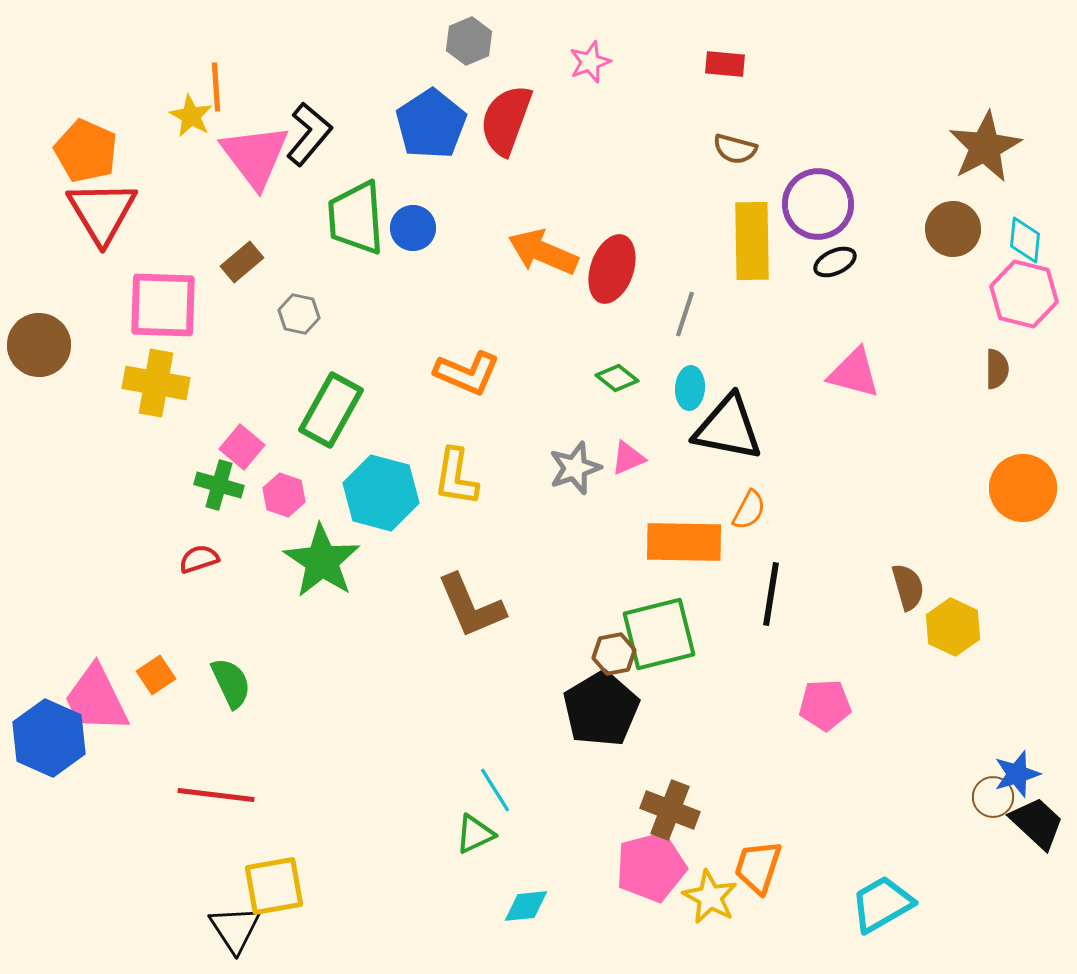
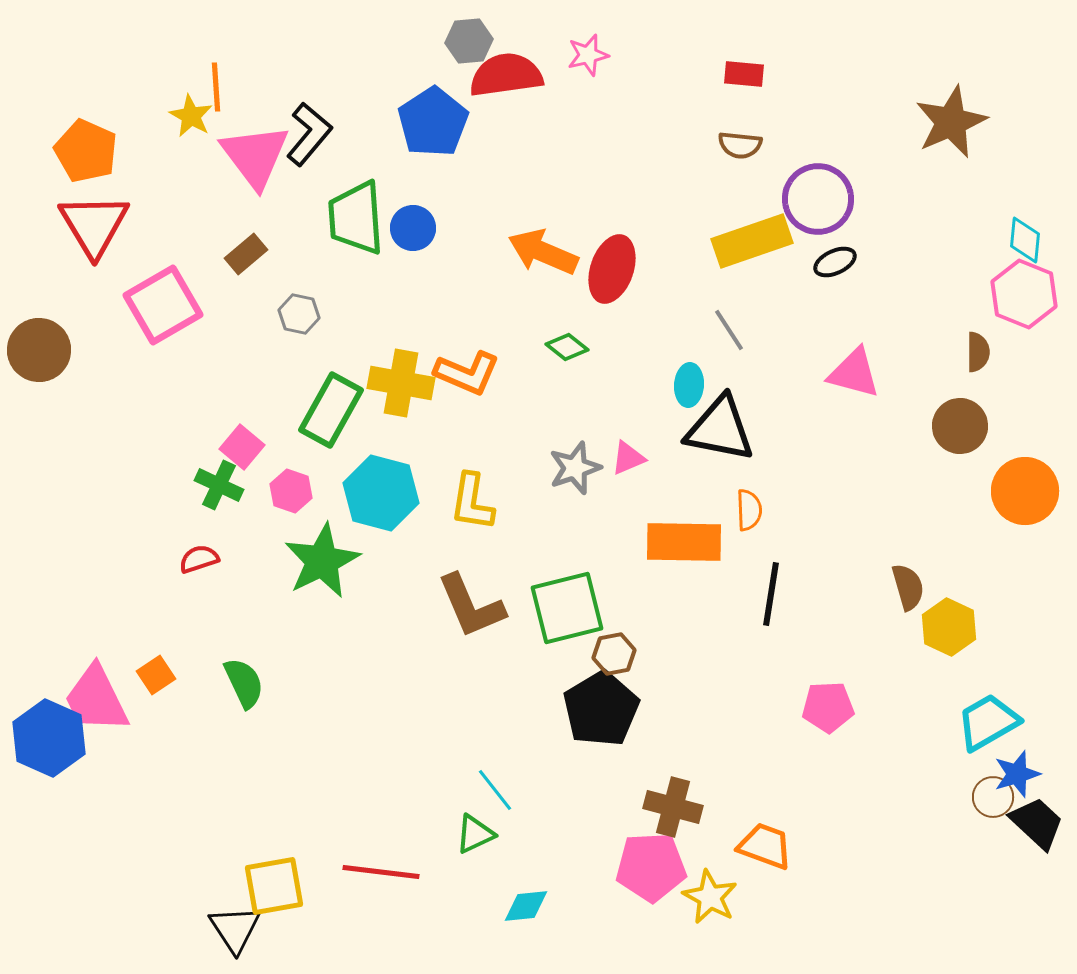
gray hexagon at (469, 41): rotated 18 degrees clockwise
pink star at (590, 62): moved 2 px left, 7 px up; rotated 6 degrees clockwise
red rectangle at (725, 64): moved 19 px right, 10 px down
red semicircle at (506, 120): moved 45 px up; rotated 62 degrees clockwise
blue pentagon at (431, 124): moved 2 px right, 2 px up
brown star at (985, 147): moved 34 px left, 25 px up; rotated 4 degrees clockwise
brown semicircle at (735, 149): moved 5 px right, 4 px up; rotated 9 degrees counterclockwise
purple circle at (818, 204): moved 5 px up
red triangle at (102, 212): moved 8 px left, 13 px down
brown circle at (953, 229): moved 7 px right, 197 px down
yellow rectangle at (752, 241): rotated 72 degrees clockwise
brown rectangle at (242, 262): moved 4 px right, 8 px up
pink hexagon at (1024, 294): rotated 8 degrees clockwise
pink square at (163, 305): rotated 32 degrees counterclockwise
gray line at (685, 314): moved 44 px right, 16 px down; rotated 51 degrees counterclockwise
brown circle at (39, 345): moved 5 px down
brown semicircle at (997, 369): moved 19 px left, 17 px up
green diamond at (617, 378): moved 50 px left, 31 px up
yellow cross at (156, 383): moved 245 px right
cyan ellipse at (690, 388): moved 1 px left, 3 px up
black triangle at (728, 428): moved 8 px left, 1 px down
yellow L-shape at (456, 477): moved 16 px right, 25 px down
green cross at (219, 485): rotated 9 degrees clockwise
orange circle at (1023, 488): moved 2 px right, 3 px down
pink hexagon at (284, 495): moved 7 px right, 4 px up
orange semicircle at (749, 510): rotated 30 degrees counterclockwise
green star at (322, 561): rotated 12 degrees clockwise
yellow hexagon at (953, 627): moved 4 px left
green square at (659, 634): moved 92 px left, 26 px up
green semicircle at (231, 683): moved 13 px right
pink pentagon at (825, 705): moved 3 px right, 2 px down
cyan line at (495, 790): rotated 6 degrees counterclockwise
red line at (216, 795): moved 165 px right, 77 px down
brown cross at (670, 810): moved 3 px right, 3 px up; rotated 6 degrees counterclockwise
pink pentagon at (651, 867): rotated 12 degrees clockwise
orange trapezoid at (758, 867): moved 7 px right, 21 px up; rotated 92 degrees clockwise
cyan trapezoid at (882, 904): moved 106 px right, 182 px up
